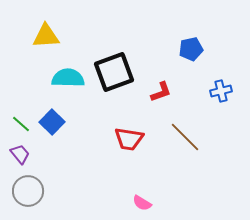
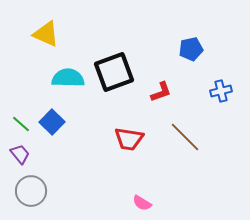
yellow triangle: moved 2 px up; rotated 28 degrees clockwise
gray circle: moved 3 px right
